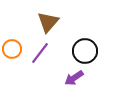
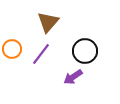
purple line: moved 1 px right, 1 px down
purple arrow: moved 1 px left, 1 px up
